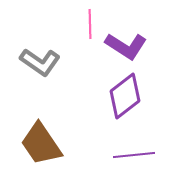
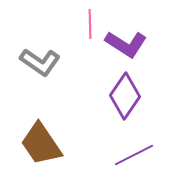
purple L-shape: moved 2 px up
purple diamond: rotated 18 degrees counterclockwise
purple line: rotated 21 degrees counterclockwise
